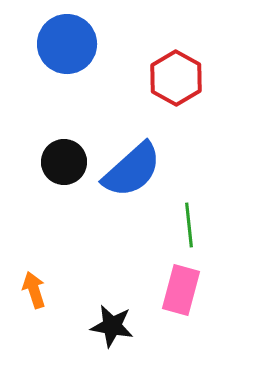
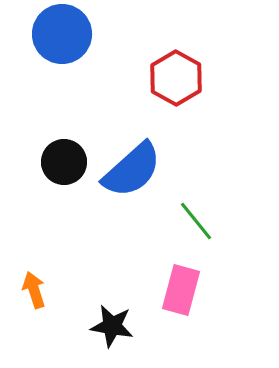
blue circle: moved 5 px left, 10 px up
green line: moved 7 px right, 4 px up; rotated 33 degrees counterclockwise
